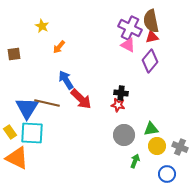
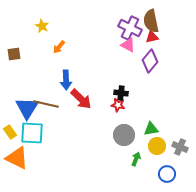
blue arrow: rotated 150 degrees counterclockwise
brown line: moved 1 px left, 1 px down
green arrow: moved 1 px right, 2 px up
